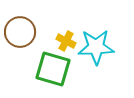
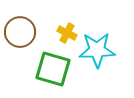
yellow cross: moved 1 px right, 8 px up
cyan star: moved 1 px right, 3 px down
